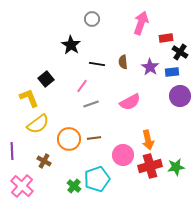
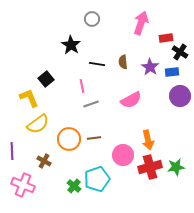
pink line: rotated 48 degrees counterclockwise
pink semicircle: moved 1 px right, 2 px up
red cross: moved 1 px down
pink cross: moved 1 px right, 1 px up; rotated 20 degrees counterclockwise
